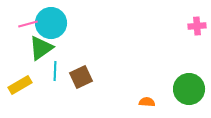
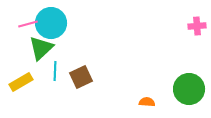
green triangle: rotated 8 degrees counterclockwise
yellow rectangle: moved 1 px right, 3 px up
